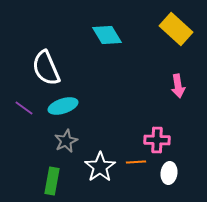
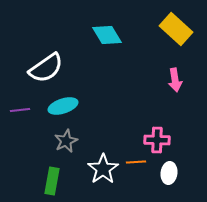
white semicircle: rotated 102 degrees counterclockwise
pink arrow: moved 3 px left, 6 px up
purple line: moved 4 px left, 2 px down; rotated 42 degrees counterclockwise
white star: moved 3 px right, 2 px down
